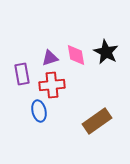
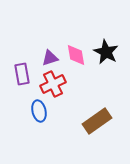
red cross: moved 1 px right, 1 px up; rotated 20 degrees counterclockwise
